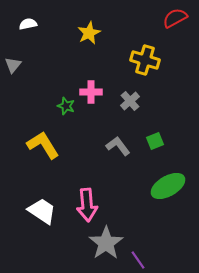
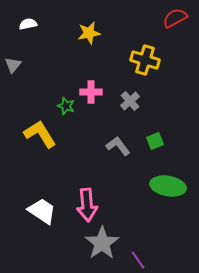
yellow star: rotated 15 degrees clockwise
yellow L-shape: moved 3 px left, 11 px up
green ellipse: rotated 40 degrees clockwise
gray star: moved 4 px left
